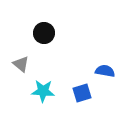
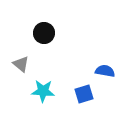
blue square: moved 2 px right, 1 px down
